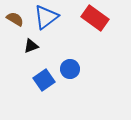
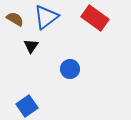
black triangle: rotated 35 degrees counterclockwise
blue square: moved 17 px left, 26 px down
